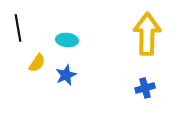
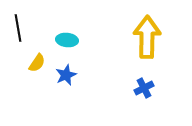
yellow arrow: moved 3 px down
blue cross: moved 1 px left; rotated 12 degrees counterclockwise
